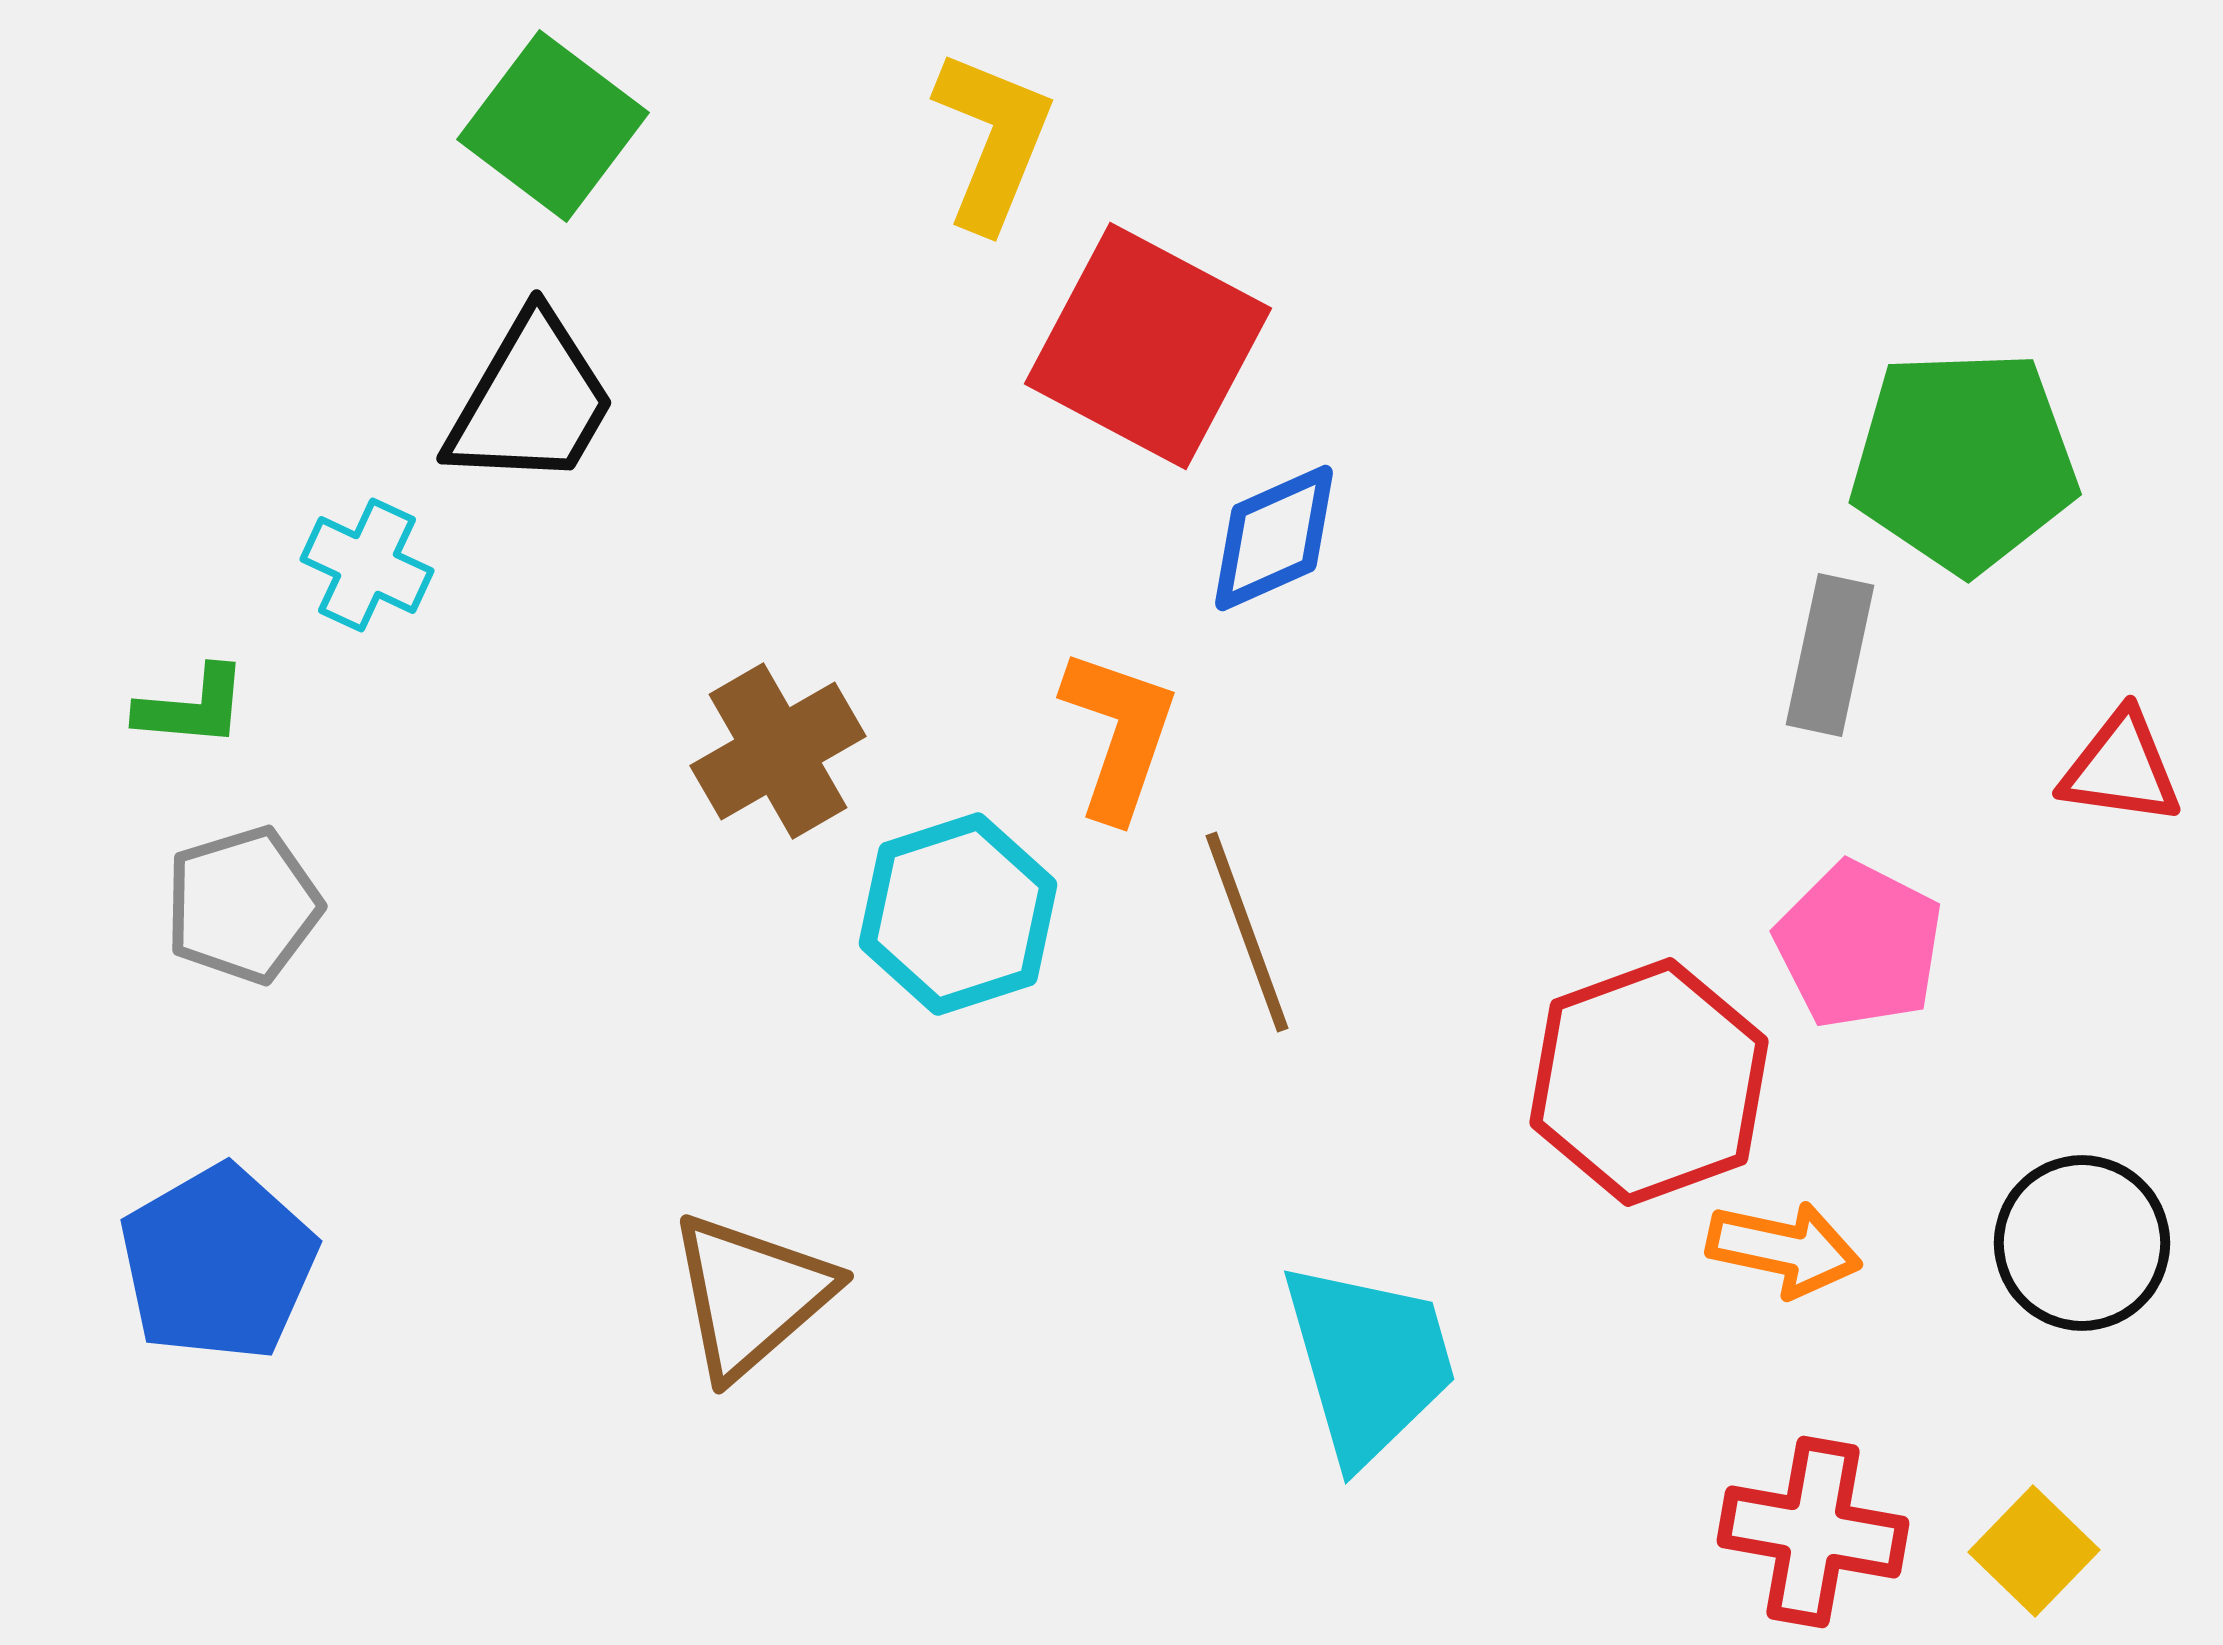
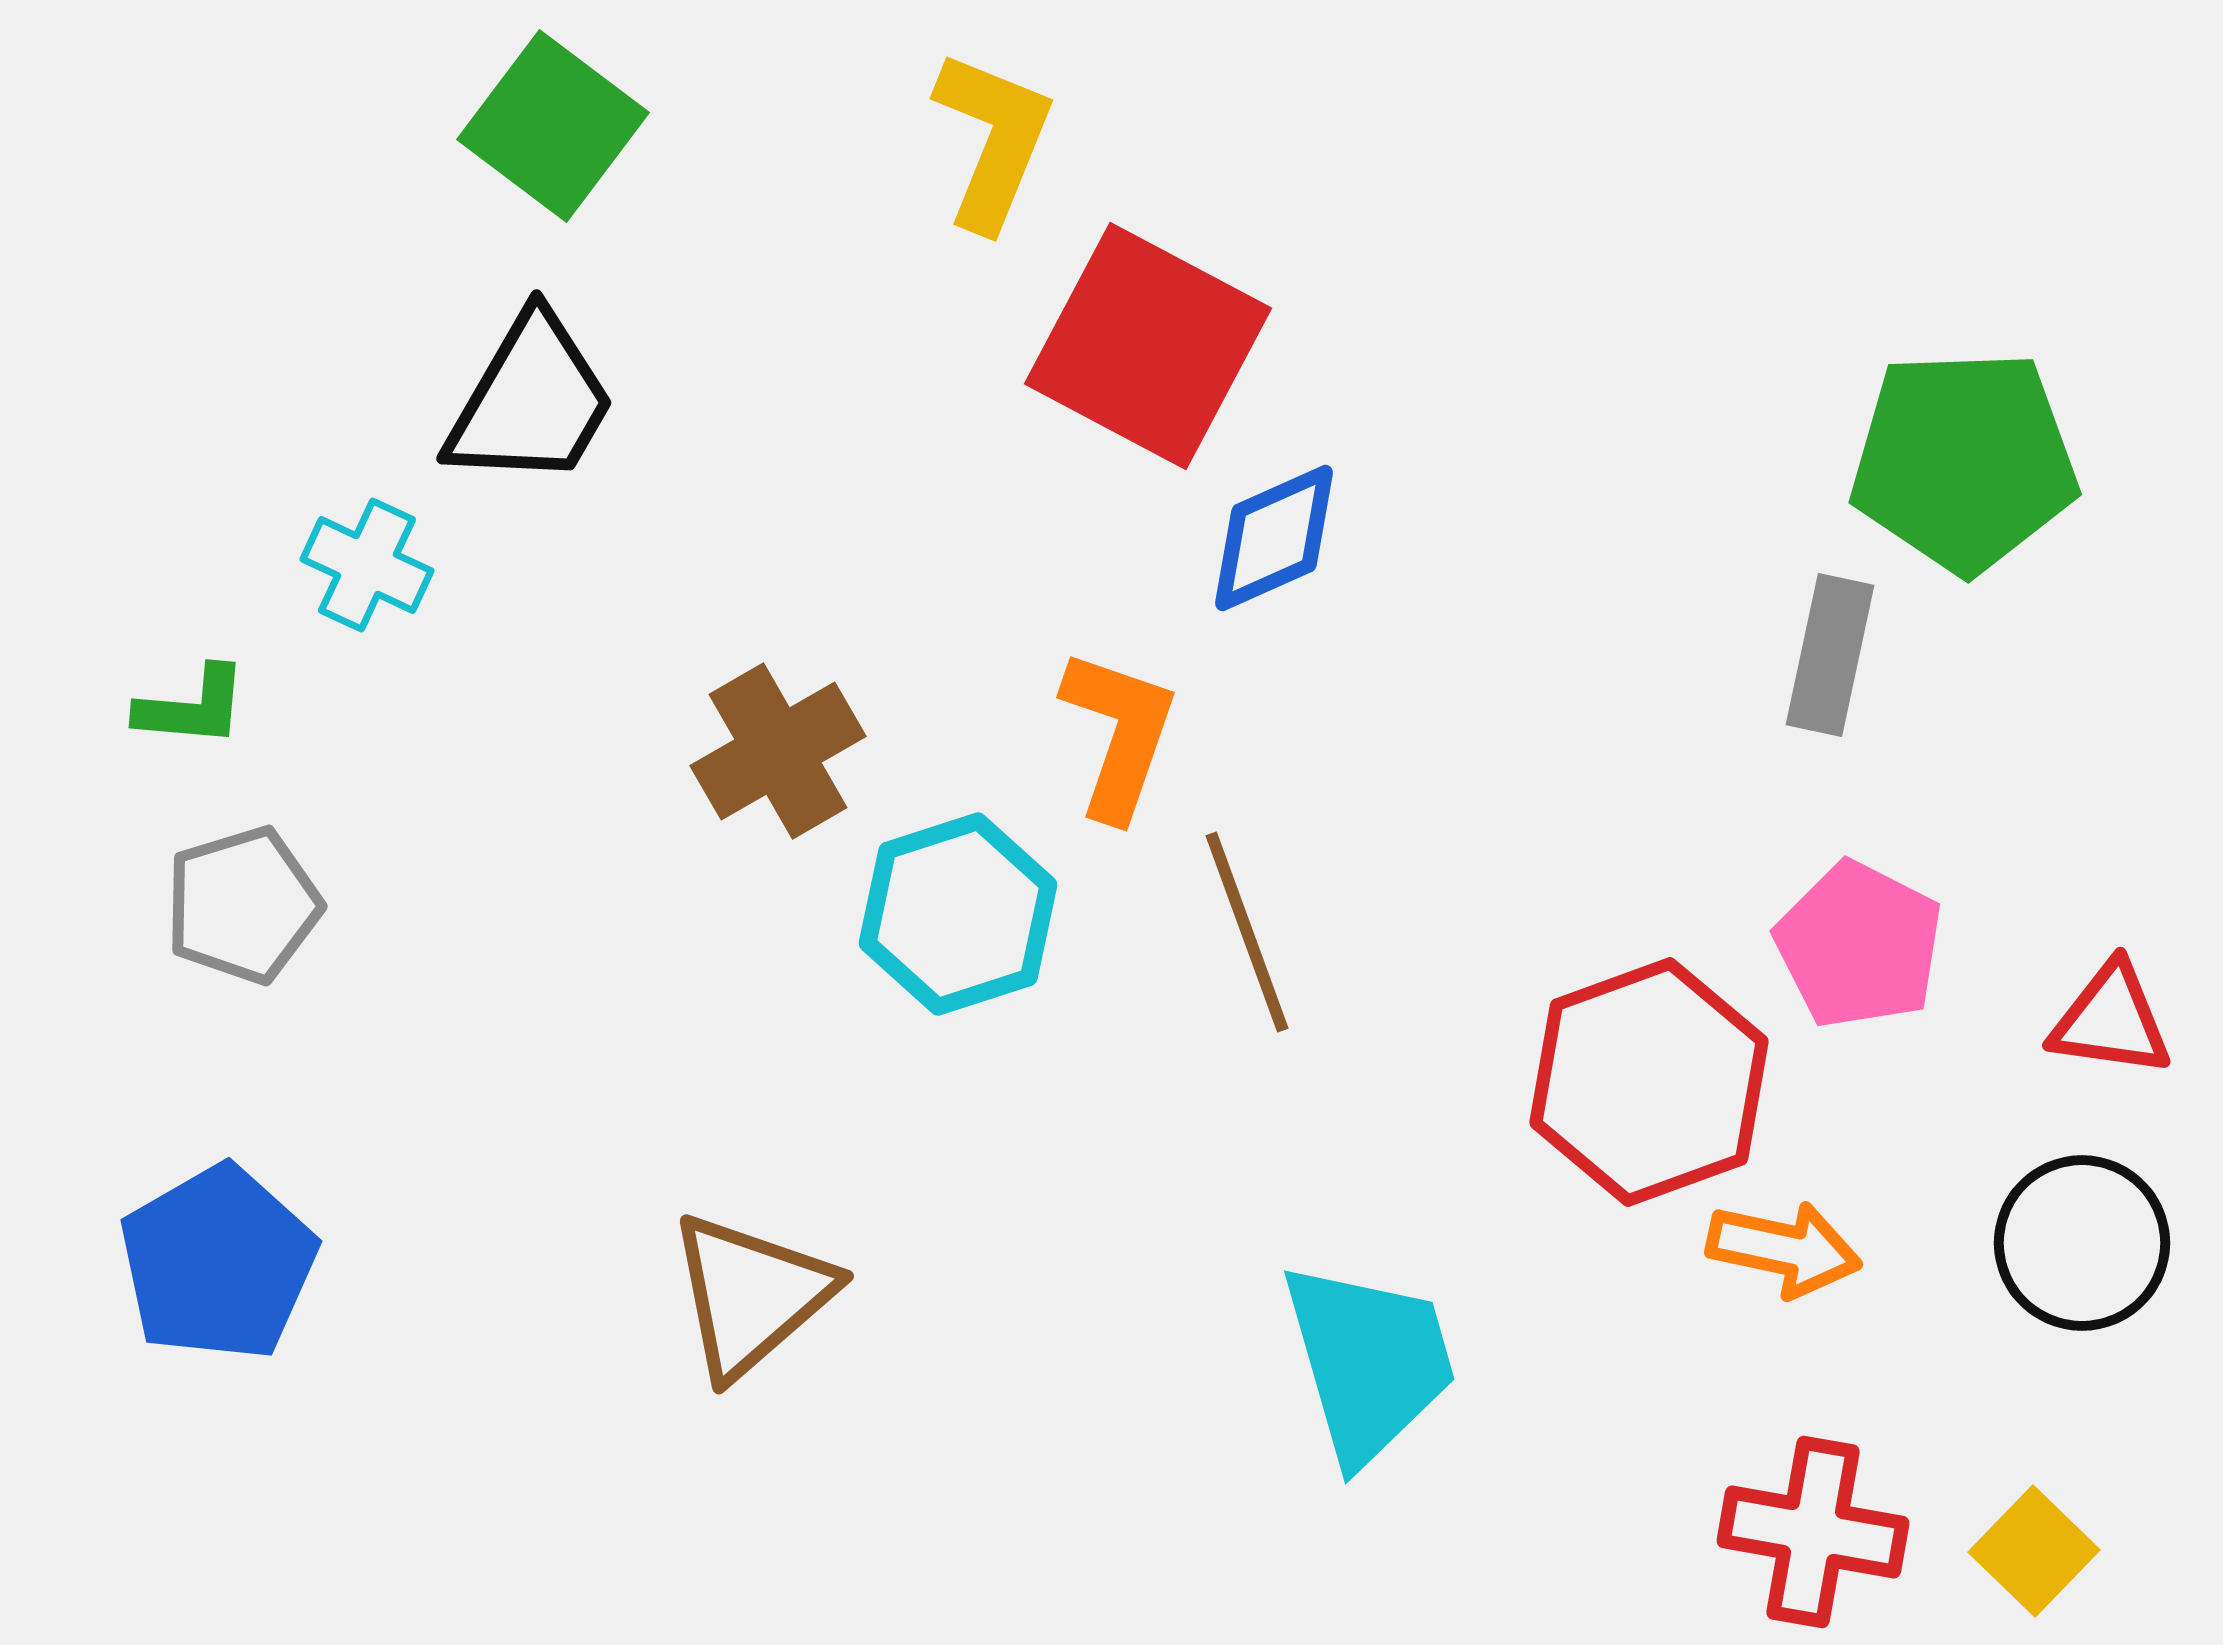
red triangle: moved 10 px left, 252 px down
